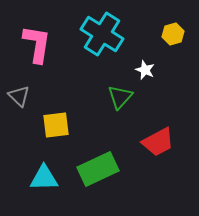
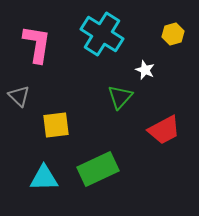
red trapezoid: moved 6 px right, 12 px up
